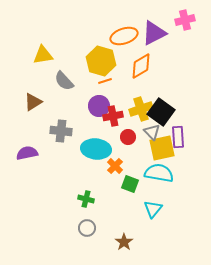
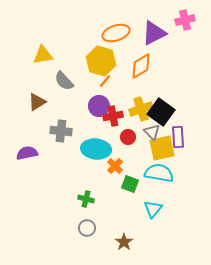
orange ellipse: moved 8 px left, 3 px up
orange line: rotated 32 degrees counterclockwise
brown triangle: moved 4 px right
